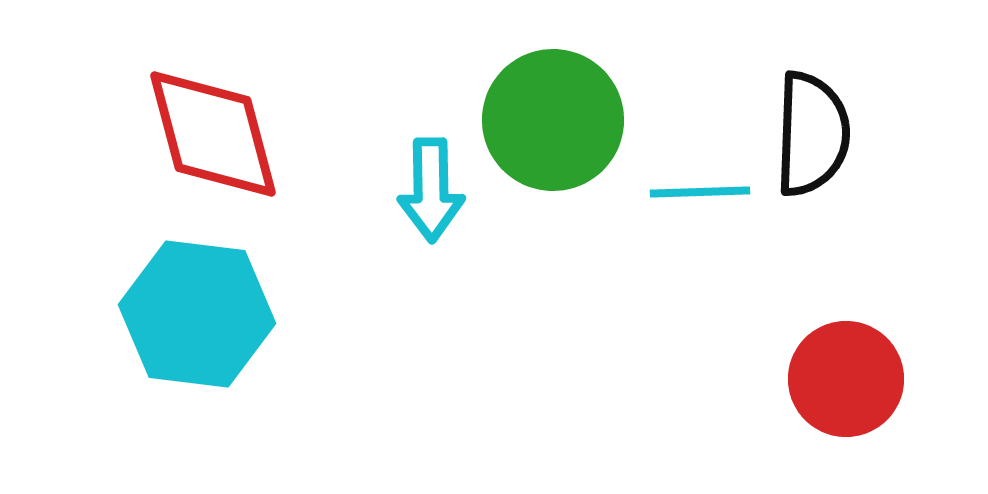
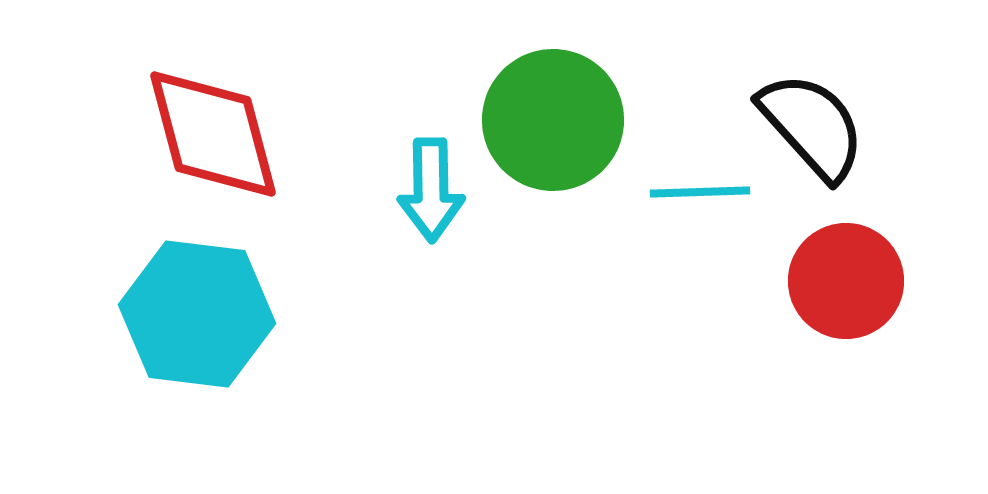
black semicircle: moved 8 px up; rotated 44 degrees counterclockwise
red circle: moved 98 px up
